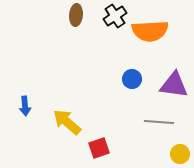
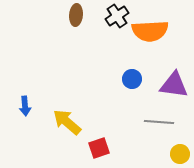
black cross: moved 2 px right
